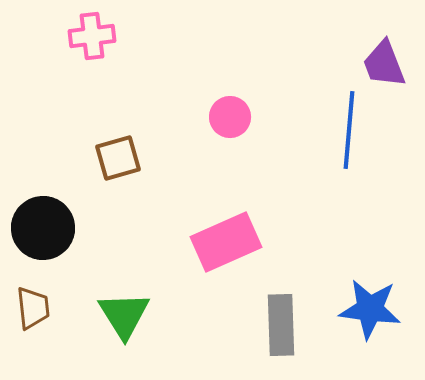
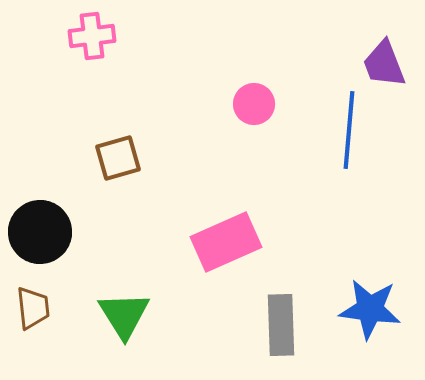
pink circle: moved 24 px right, 13 px up
black circle: moved 3 px left, 4 px down
